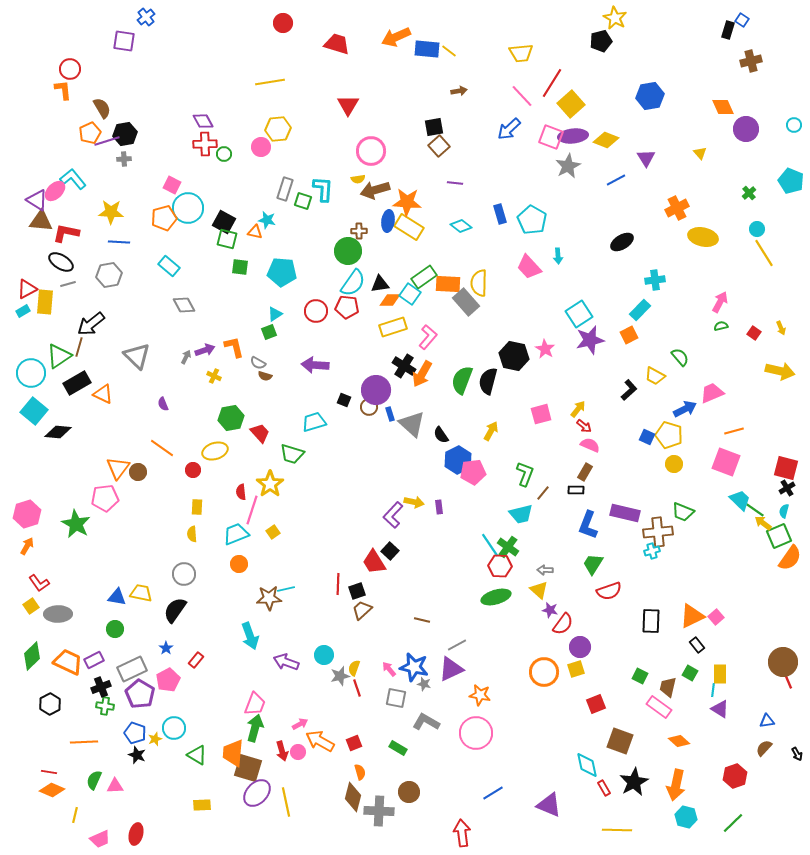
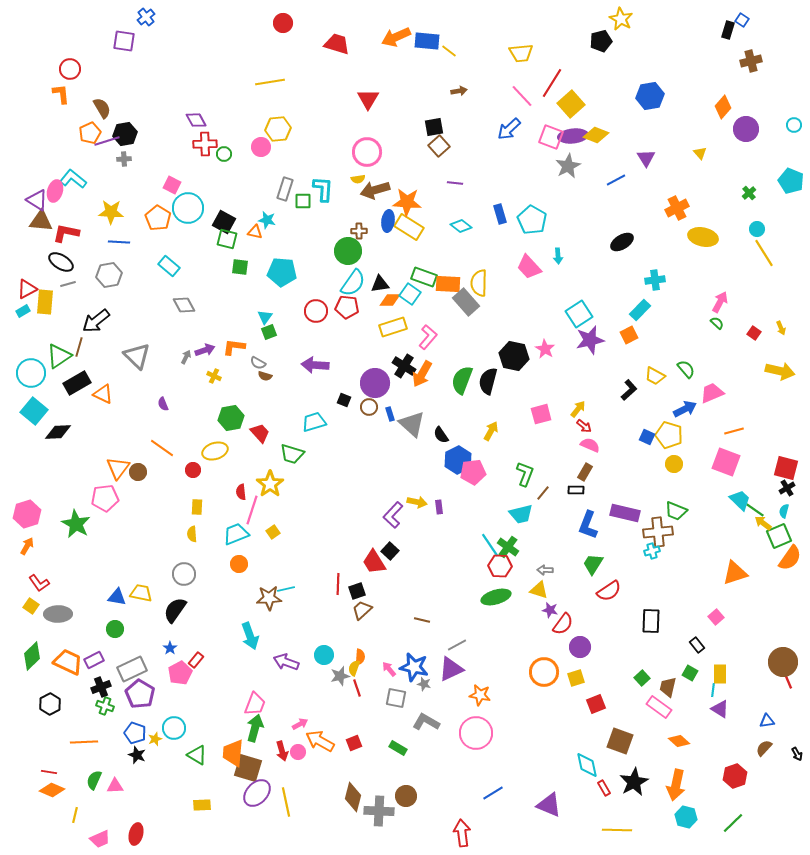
yellow star at (615, 18): moved 6 px right, 1 px down
blue rectangle at (427, 49): moved 8 px up
orange L-shape at (63, 90): moved 2 px left, 4 px down
red triangle at (348, 105): moved 20 px right, 6 px up
orange diamond at (723, 107): rotated 65 degrees clockwise
purple diamond at (203, 121): moved 7 px left, 1 px up
yellow diamond at (606, 140): moved 10 px left, 5 px up
pink circle at (371, 151): moved 4 px left, 1 px down
cyan L-shape at (73, 179): rotated 12 degrees counterclockwise
pink ellipse at (55, 191): rotated 30 degrees counterclockwise
green square at (303, 201): rotated 18 degrees counterclockwise
orange pentagon at (164, 218): moved 6 px left; rotated 25 degrees counterclockwise
green rectangle at (424, 277): rotated 55 degrees clockwise
cyan triangle at (275, 314): moved 10 px left, 3 px down; rotated 21 degrees counterclockwise
black arrow at (91, 324): moved 5 px right, 3 px up
green semicircle at (721, 326): moved 4 px left, 3 px up; rotated 56 degrees clockwise
orange L-shape at (234, 347): rotated 70 degrees counterclockwise
green semicircle at (680, 357): moved 6 px right, 12 px down
purple circle at (376, 390): moved 1 px left, 7 px up
black diamond at (58, 432): rotated 8 degrees counterclockwise
yellow arrow at (414, 502): moved 3 px right
green trapezoid at (683, 512): moved 7 px left, 1 px up
yellow triangle at (539, 590): rotated 24 degrees counterclockwise
red semicircle at (609, 591): rotated 15 degrees counterclockwise
yellow square at (31, 606): rotated 21 degrees counterclockwise
orange triangle at (692, 616): moved 43 px right, 43 px up; rotated 8 degrees clockwise
blue star at (166, 648): moved 4 px right
yellow square at (576, 669): moved 9 px down
green square at (640, 676): moved 2 px right, 2 px down; rotated 21 degrees clockwise
pink pentagon at (168, 680): moved 12 px right, 7 px up
green cross at (105, 706): rotated 12 degrees clockwise
orange semicircle at (360, 772): moved 115 px up; rotated 21 degrees clockwise
brown circle at (409, 792): moved 3 px left, 4 px down
